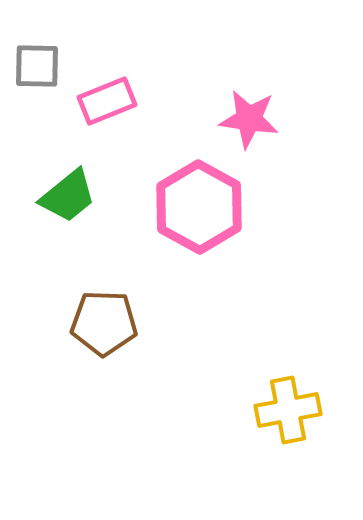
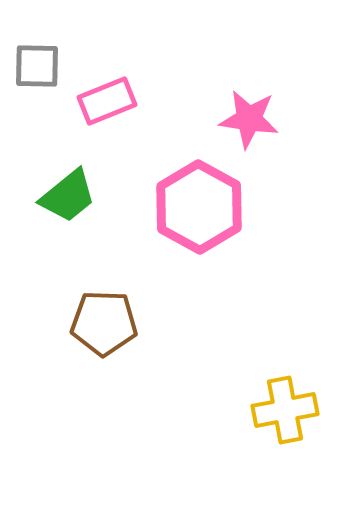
yellow cross: moved 3 px left
